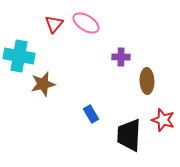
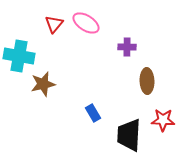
purple cross: moved 6 px right, 10 px up
blue rectangle: moved 2 px right, 1 px up
red star: rotated 15 degrees counterclockwise
